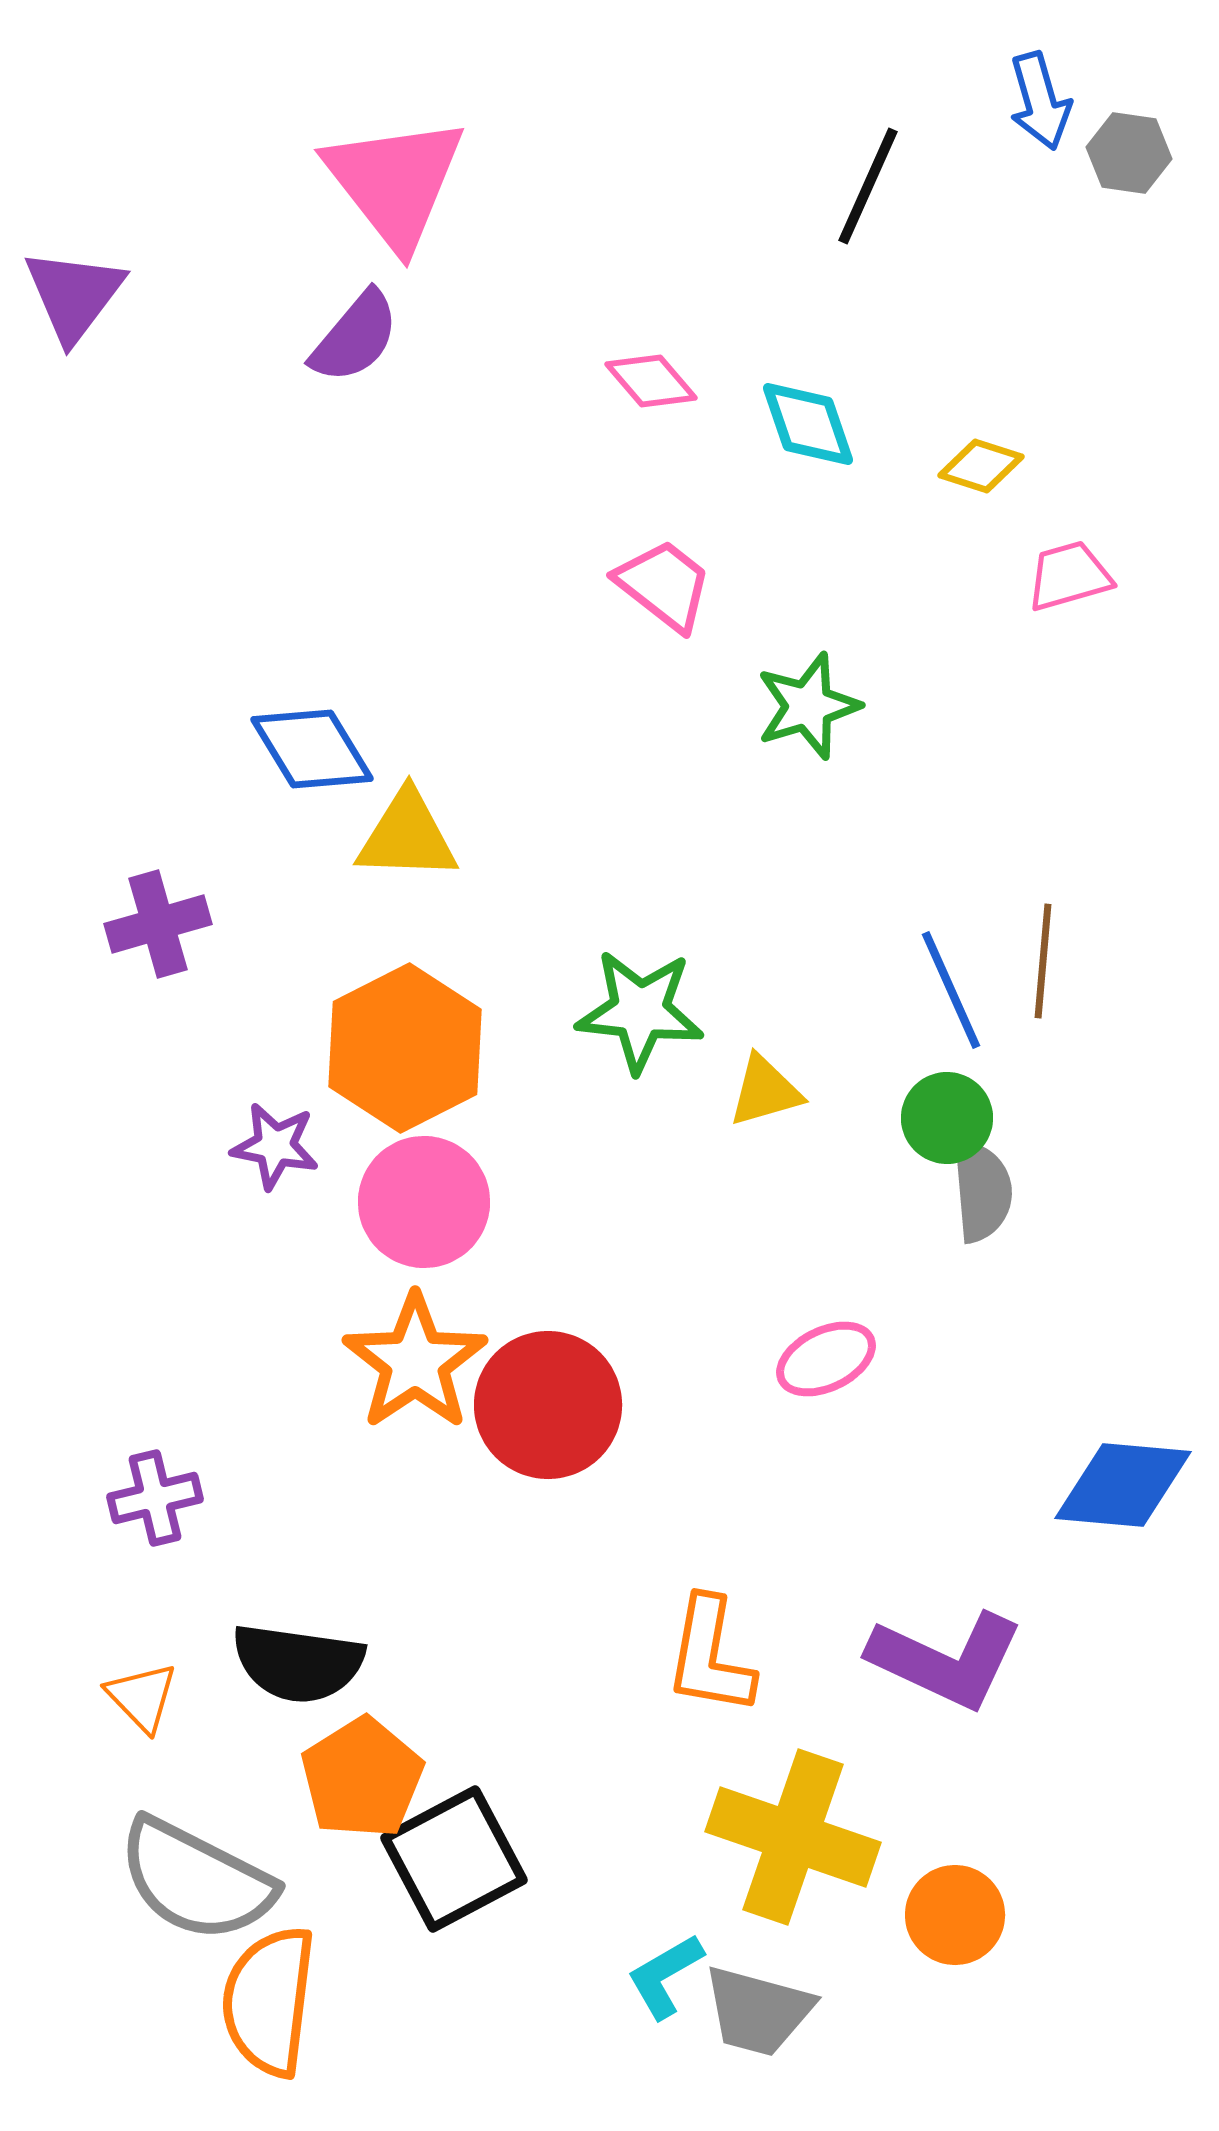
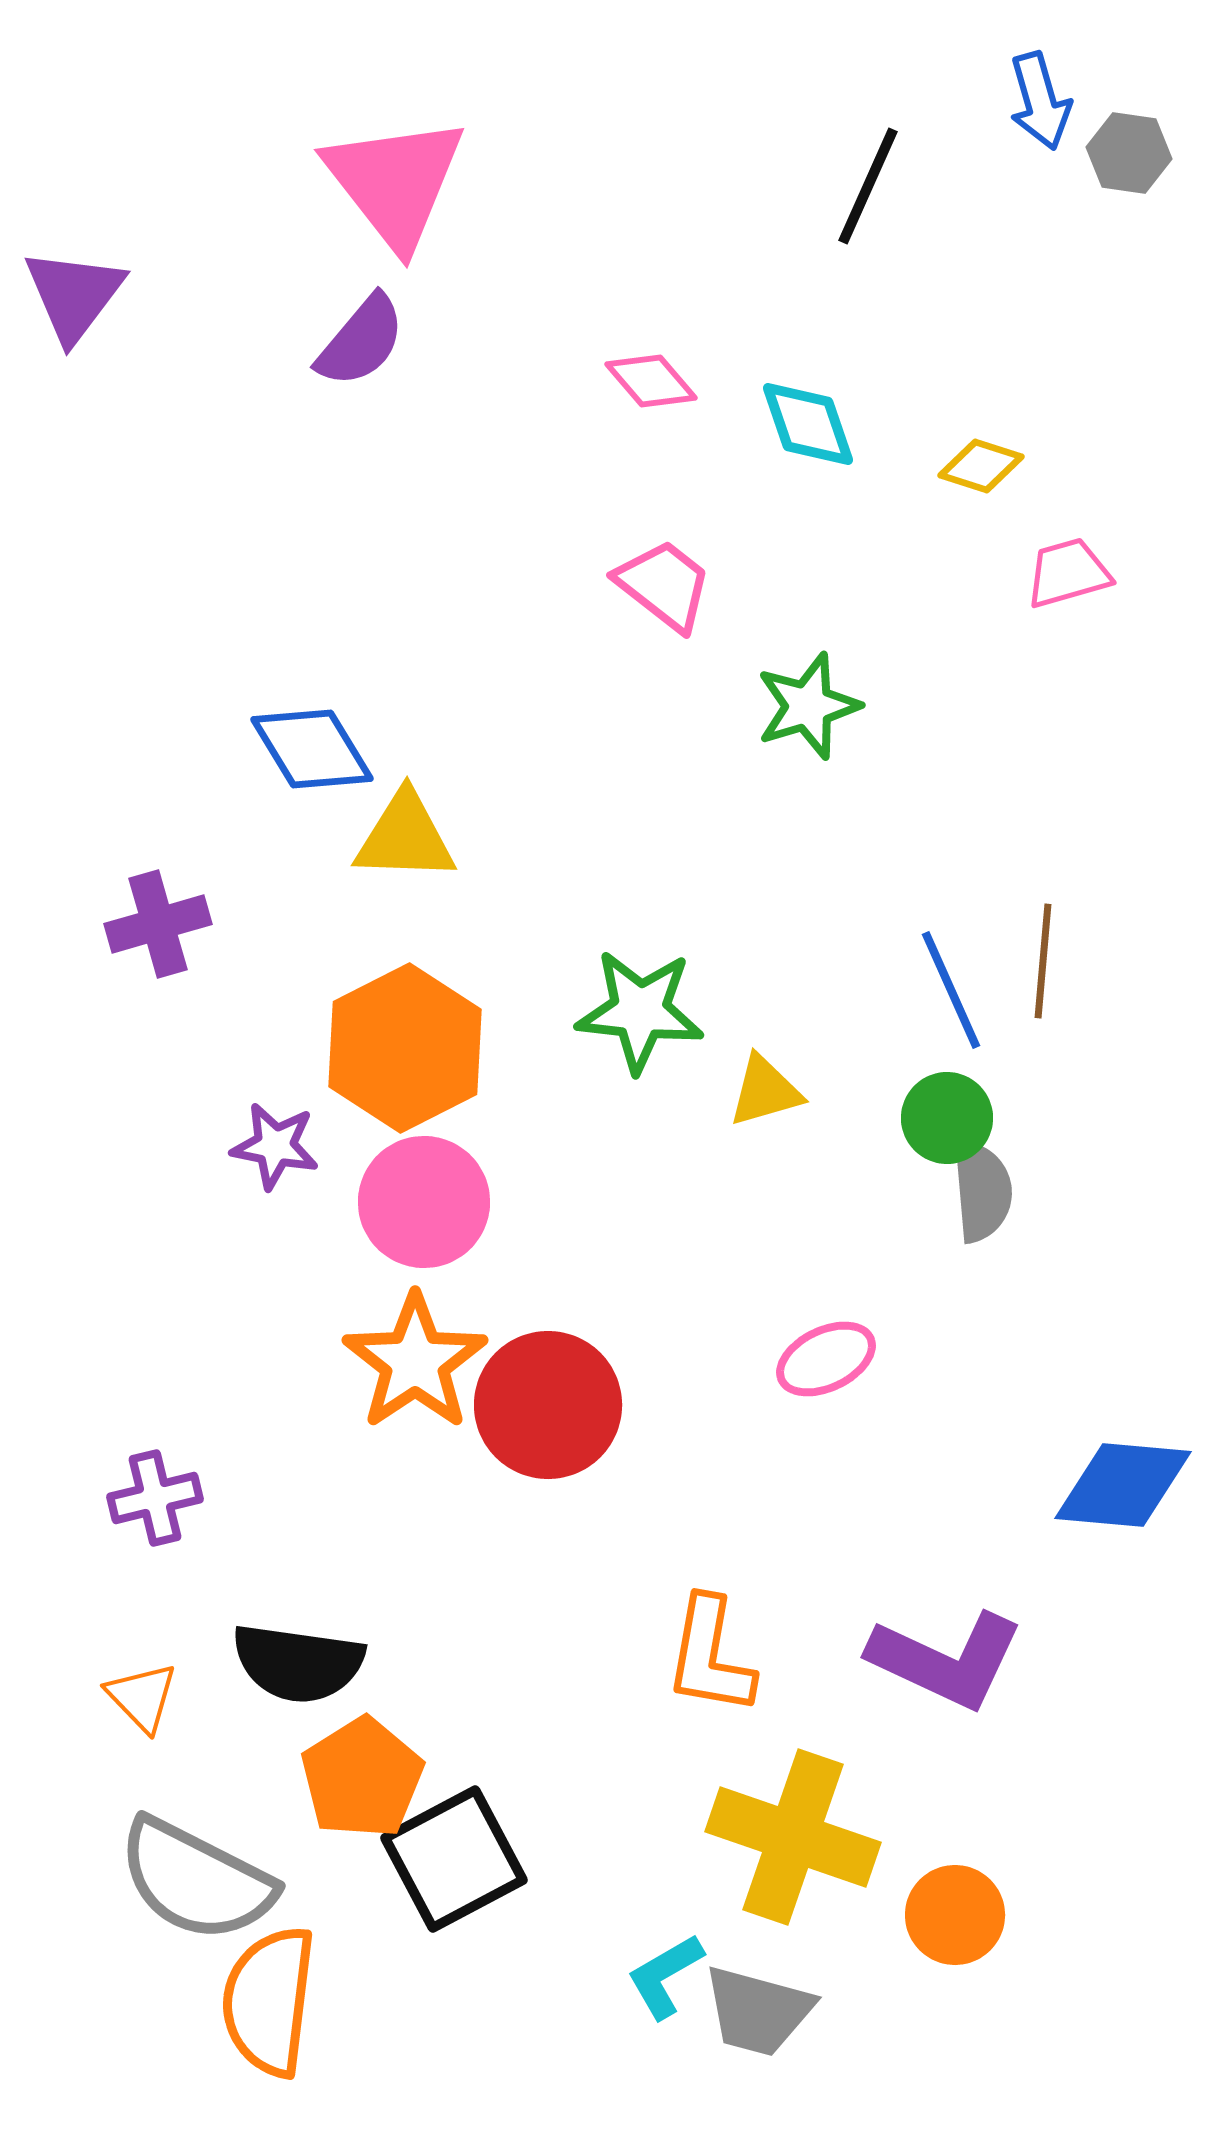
purple semicircle at (355, 337): moved 6 px right, 4 px down
pink trapezoid at (1069, 576): moved 1 px left, 3 px up
yellow triangle at (407, 836): moved 2 px left, 1 px down
